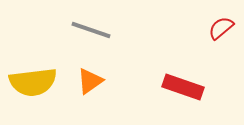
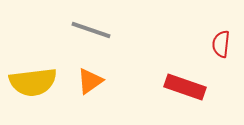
red semicircle: moved 16 px down; rotated 44 degrees counterclockwise
red rectangle: moved 2 px right
